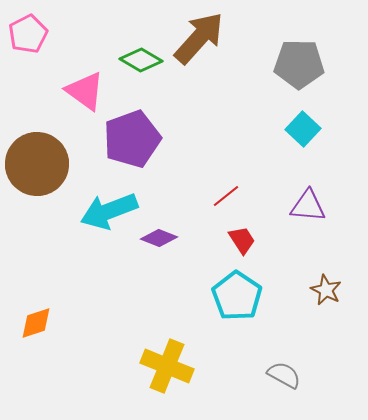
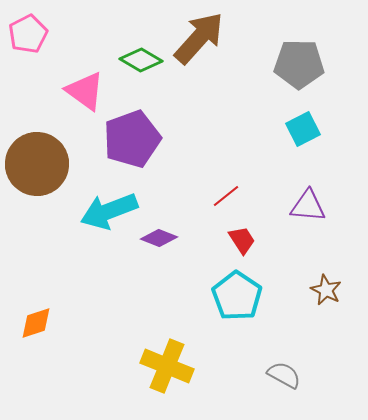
cyan square: rotated 20 degrees clockwise
